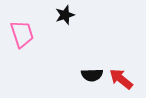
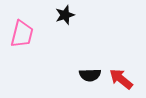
pink trapezoid: rotated 32 degrees clockwise
black semicircle: moved 2 px left
